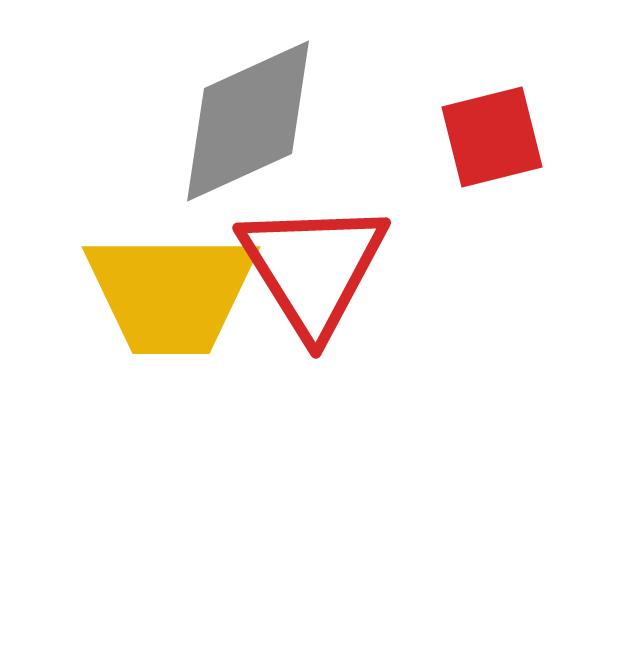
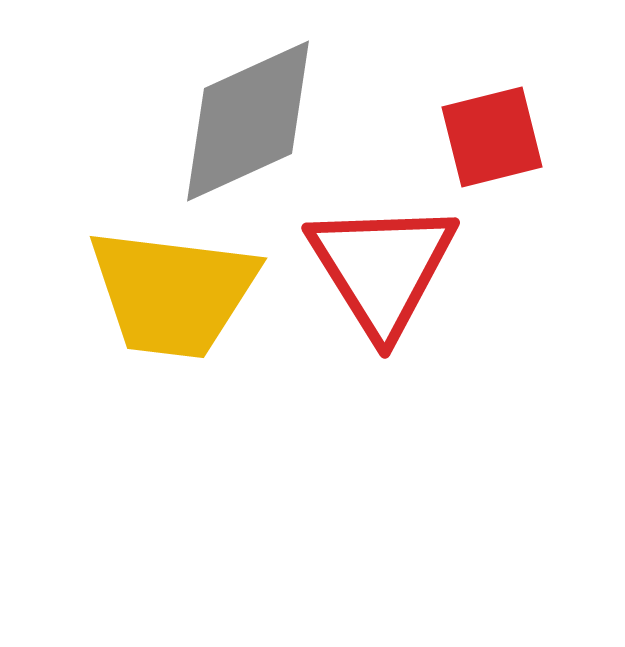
red triangle: moved 69 px right
yellow trapezoid: moved 2 px right; rotated 7 degrees clockwise
